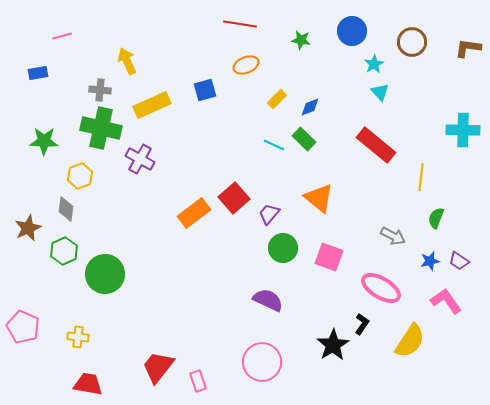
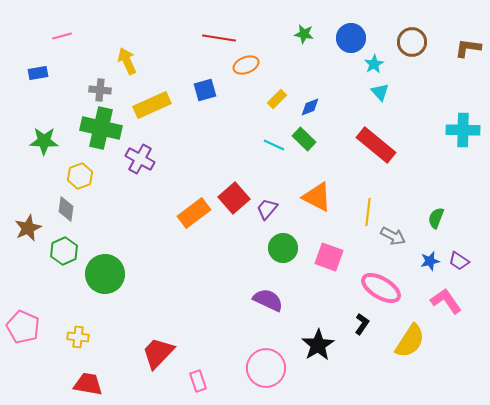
red line at (240, 24): moved 21 px left, 14 px down
blue circle at (352, 31): moved 1 px left, 7 px down
green star at (301, 40): moved 3 px right, 6 px up
yellow line at (421, 177): moved 53 px left, 35 px down
orange triangle at (319, 198): moved 2 px left, 1 px up; rotated 12 degrees counterclockwise
purple trapezoid at (269, 214): moved 2 px left, 5 px up
black star at (333, 345): moved 15 px left
pink circle at (262, 362): moved 4 px right, 6 px down
red trapezoid at (158, 367): moved 14 px up; rotated 6 degrees clockwise
